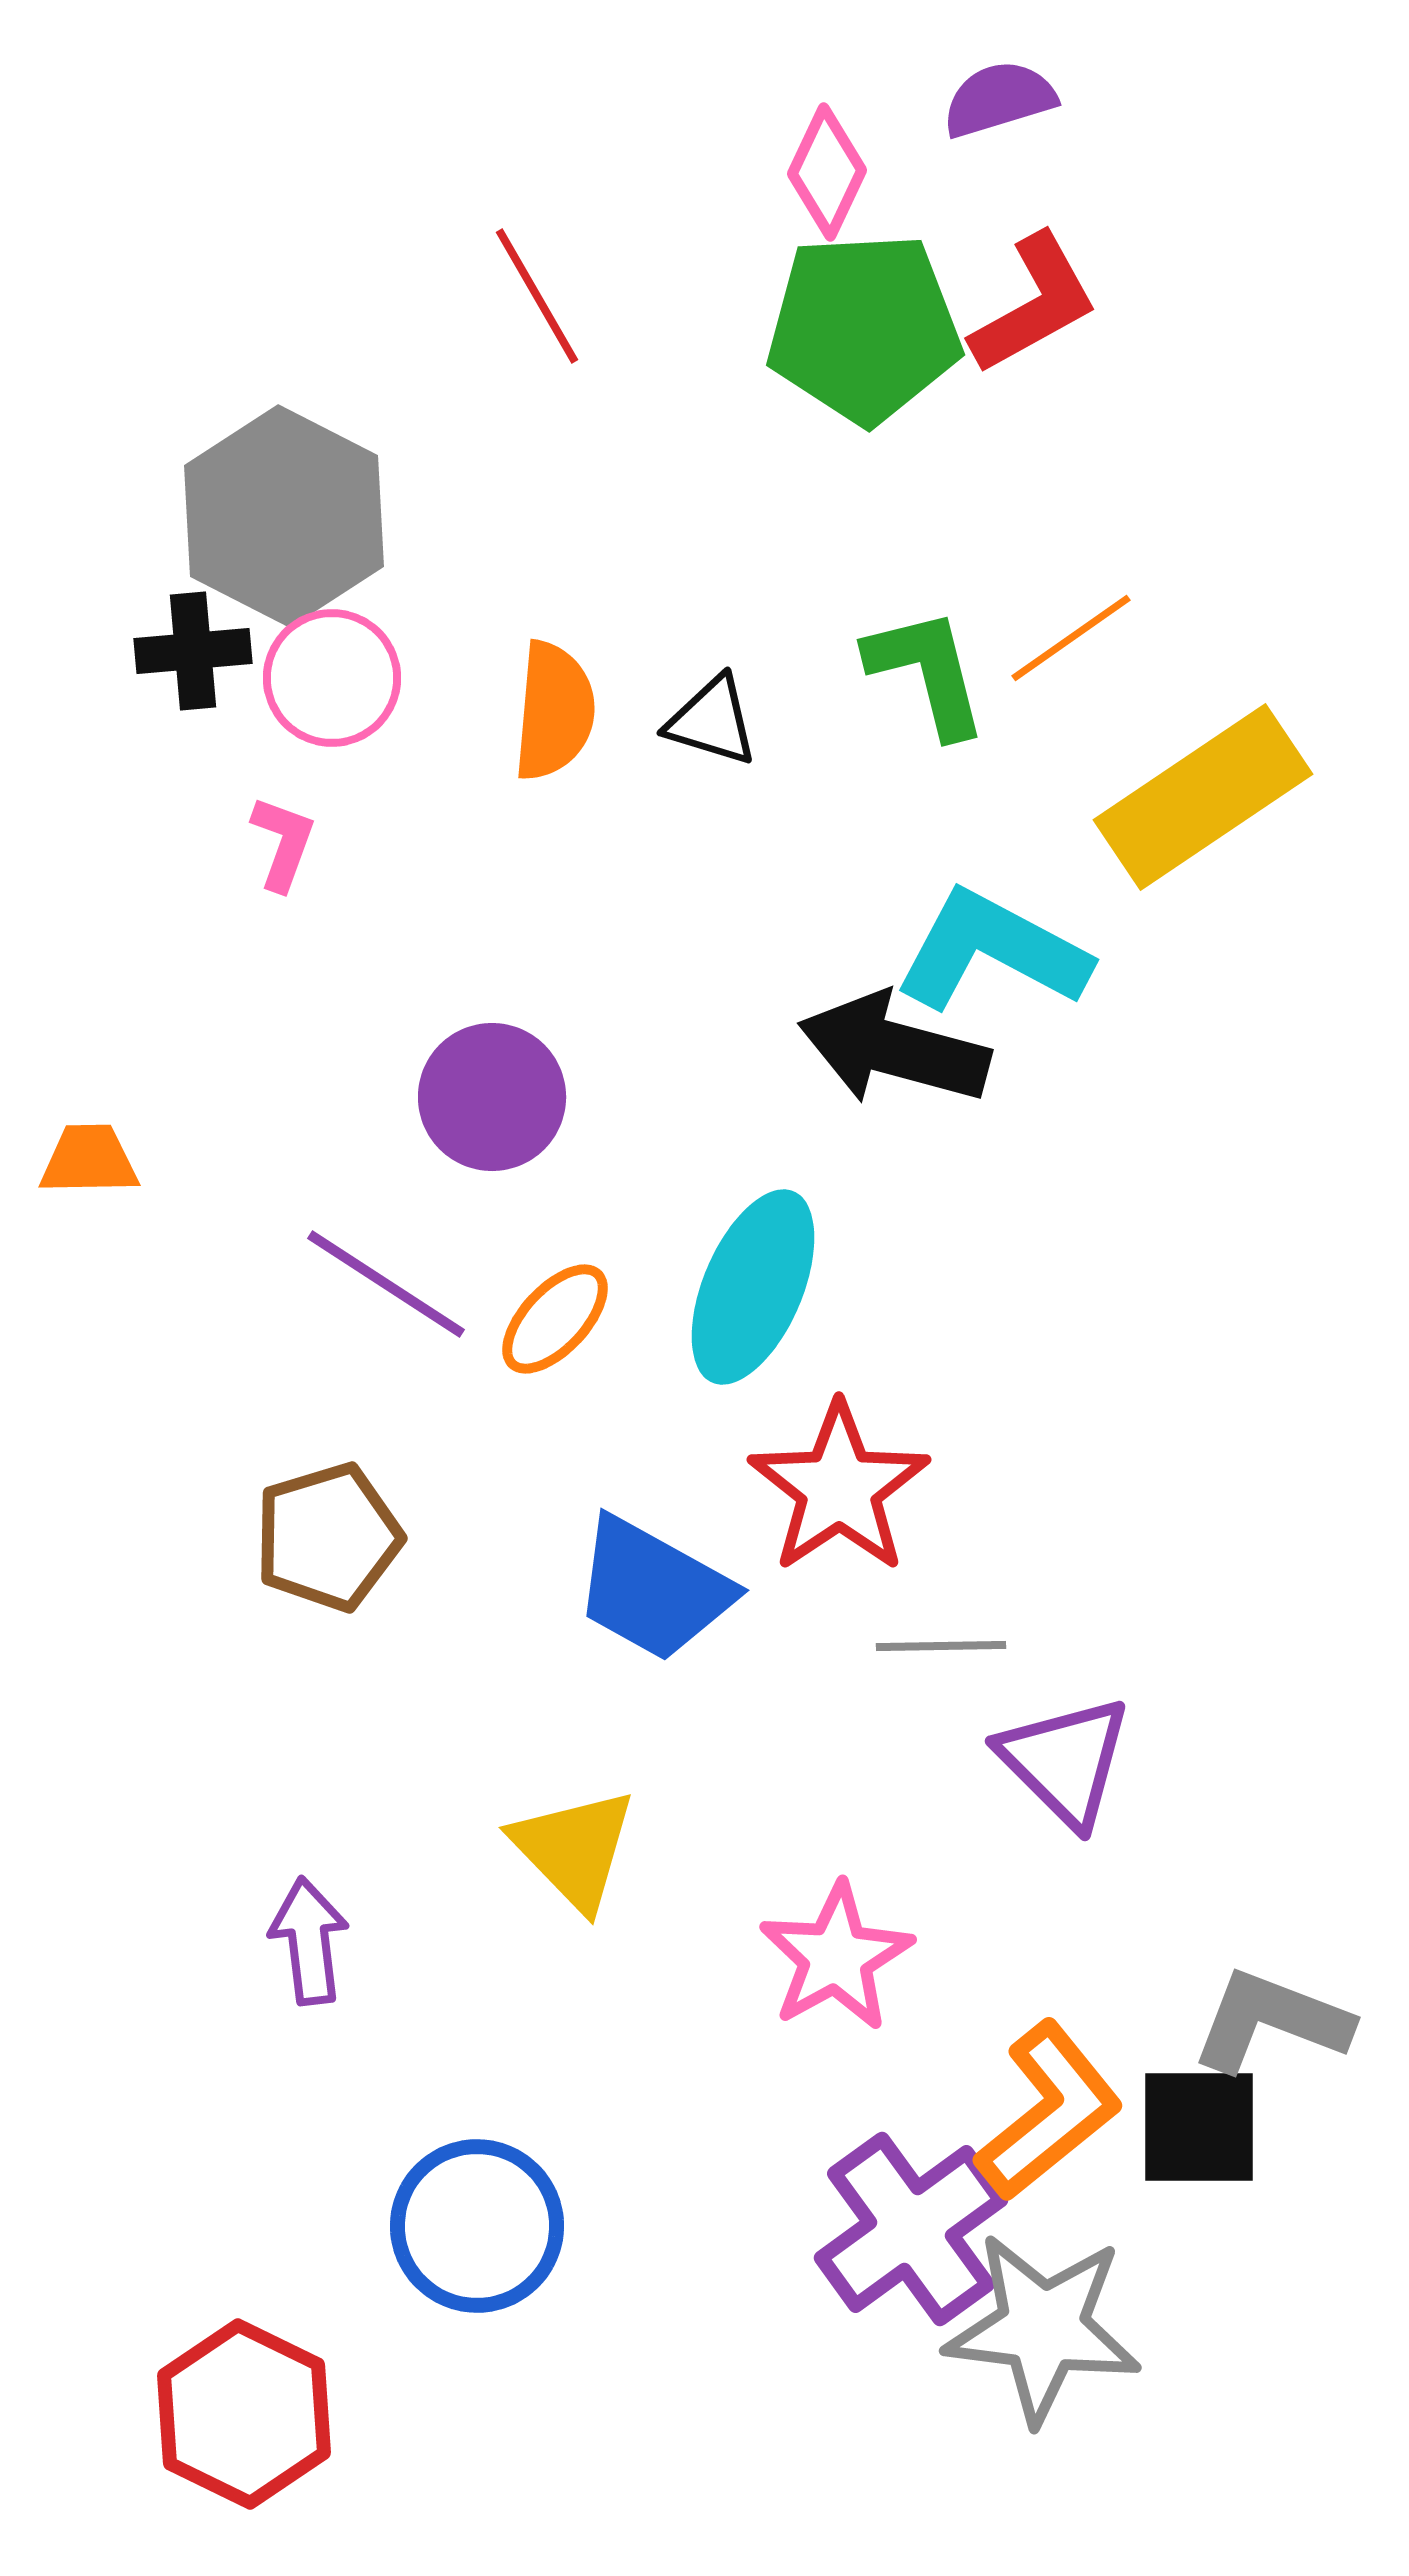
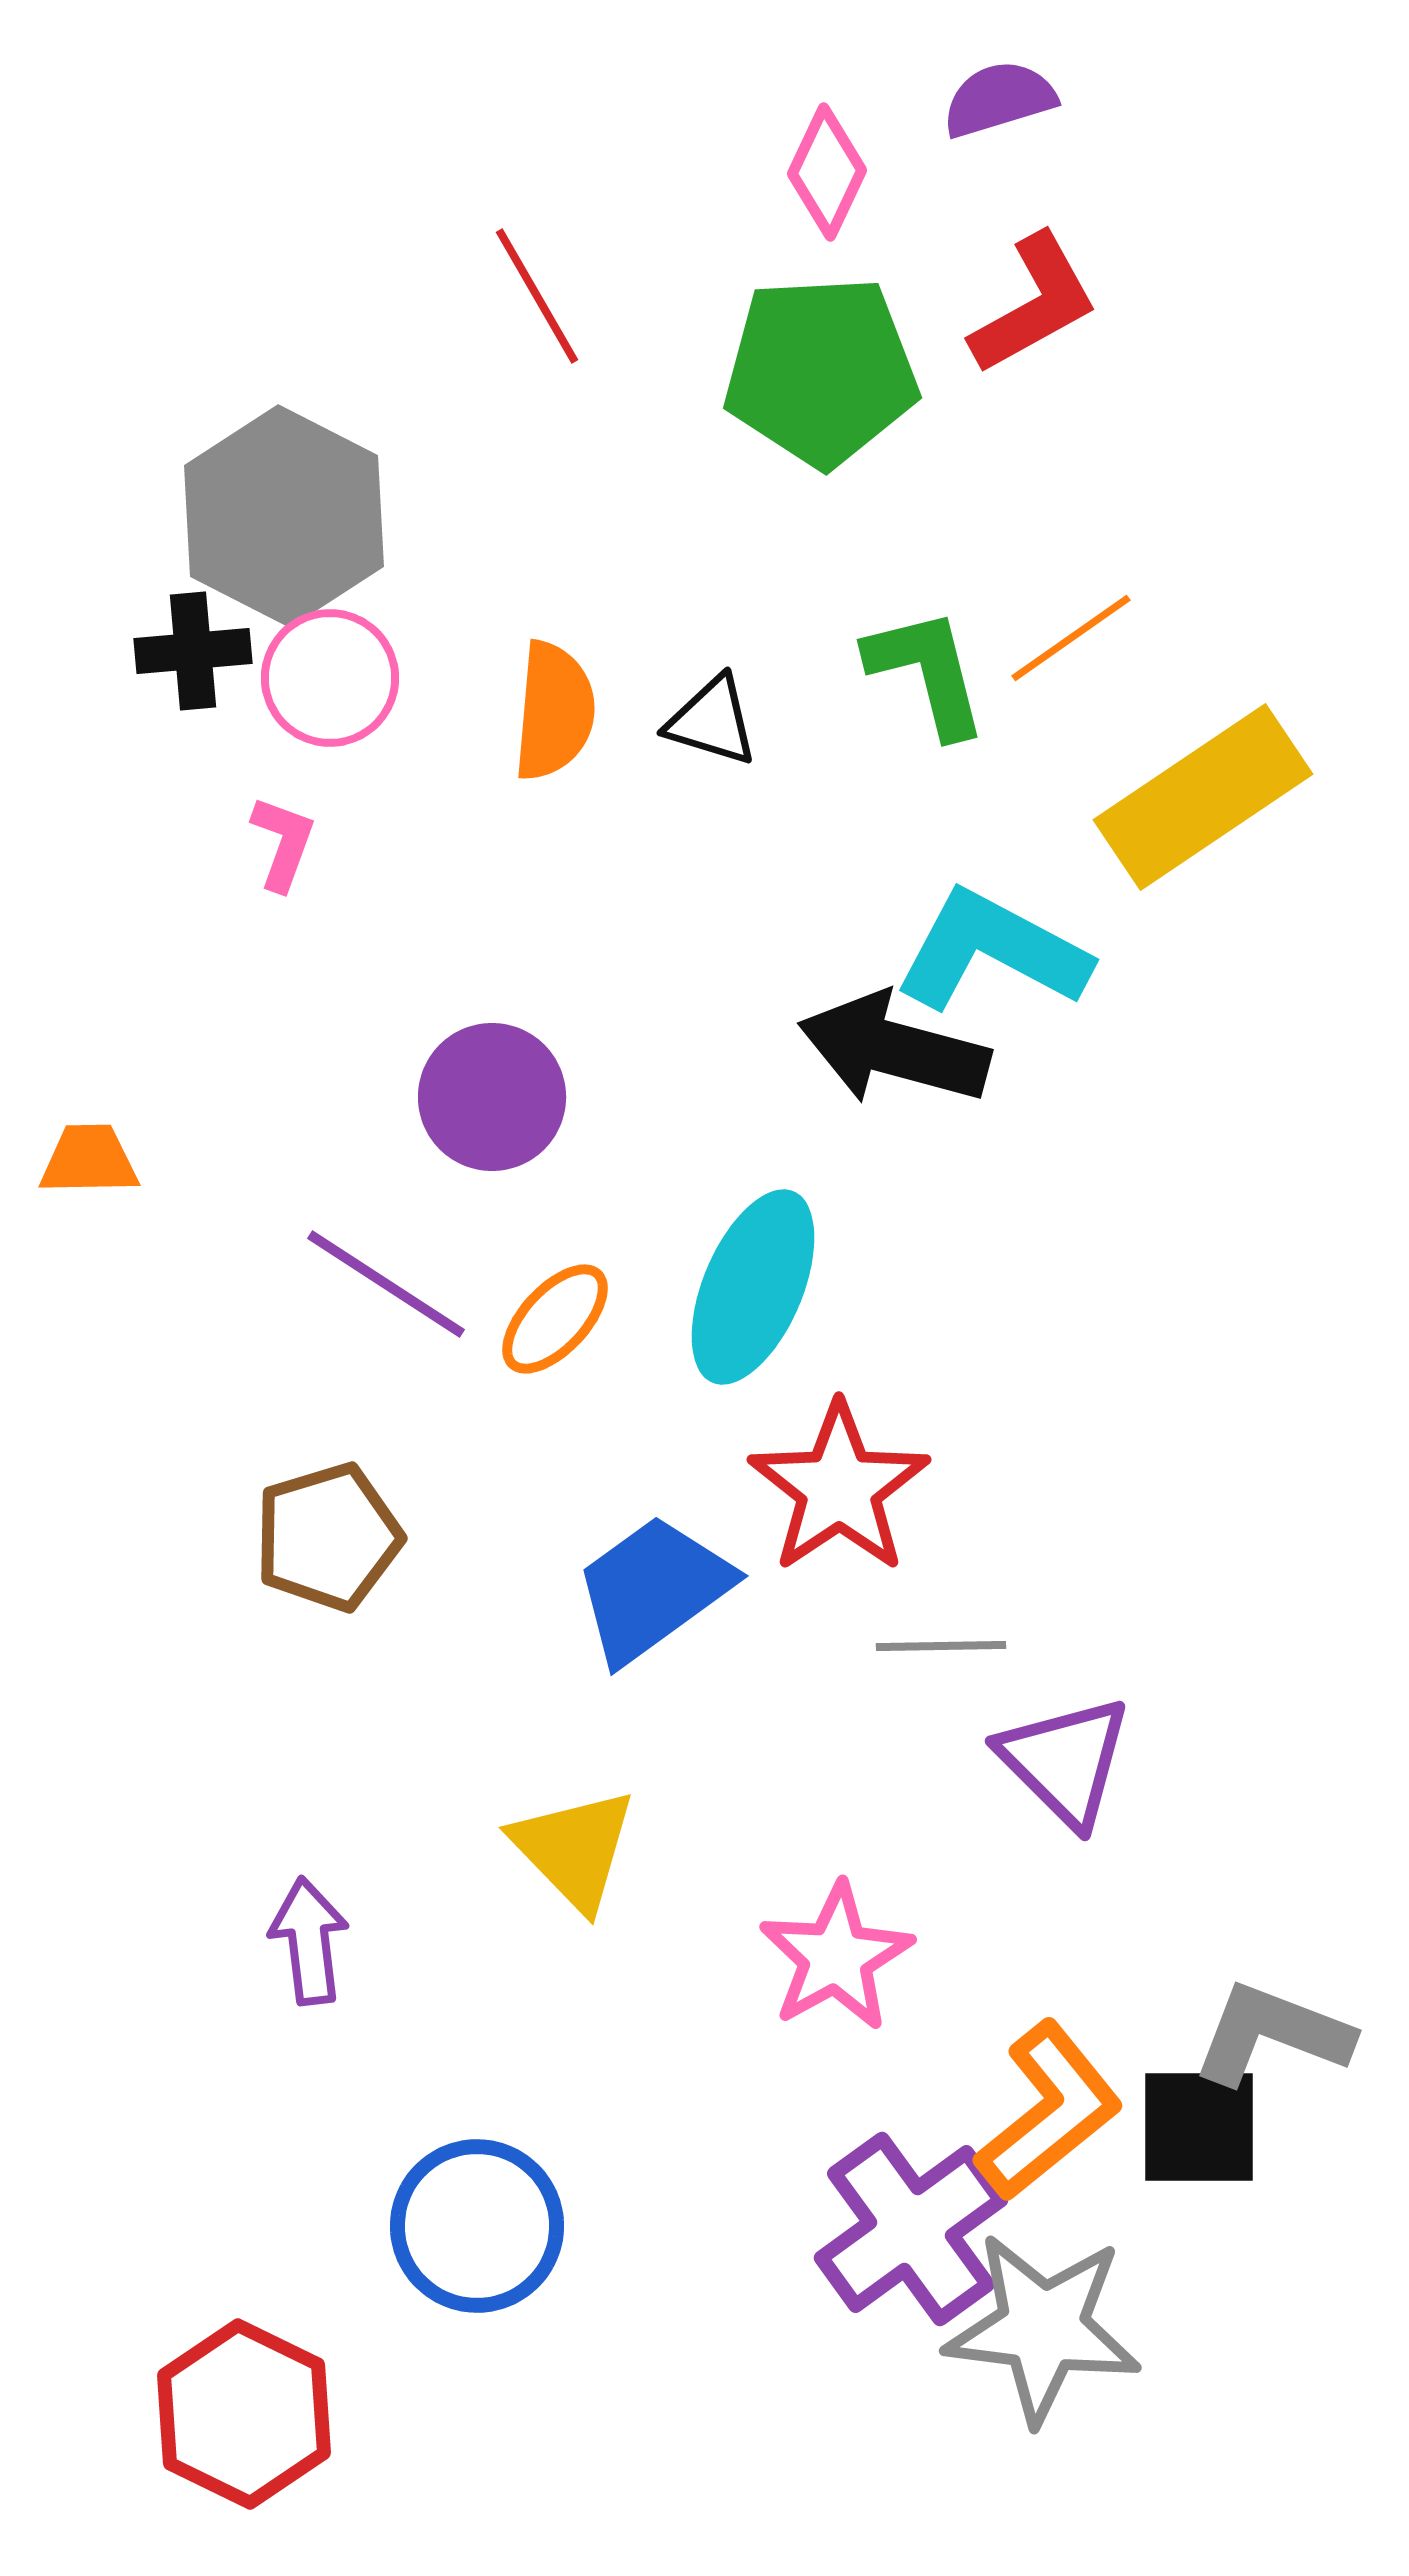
green pentagon: moved 43 px left, 43 px down
pink circle: moved 2 px left
blue trapezoid: rotated 115 degrees clockwise
gray L-shape: moved 1 px right, 13 px down
